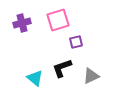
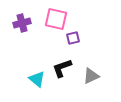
pink square: moved 2 px left, 1 px up; rotated 30 degrees clockwise
purple square: moved 3 px left, 4 px up
cyan triangle: moved 2 px right, 1 px down
